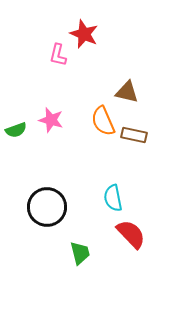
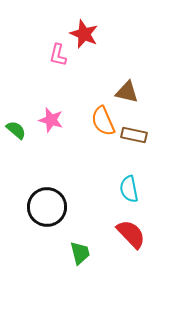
green semicircle: rotated 120 degrees counterclockwise
cyan semicircle: moved 16 px right, 9 px up
